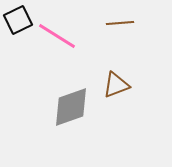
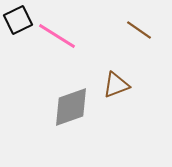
brown line: moved 19 px right, 7 px down; rotated 40 degrees clockwise
